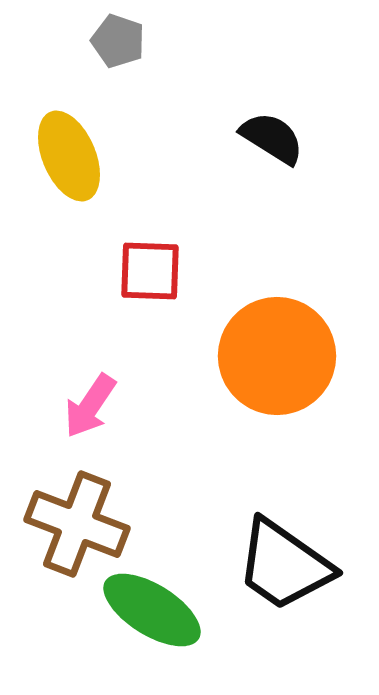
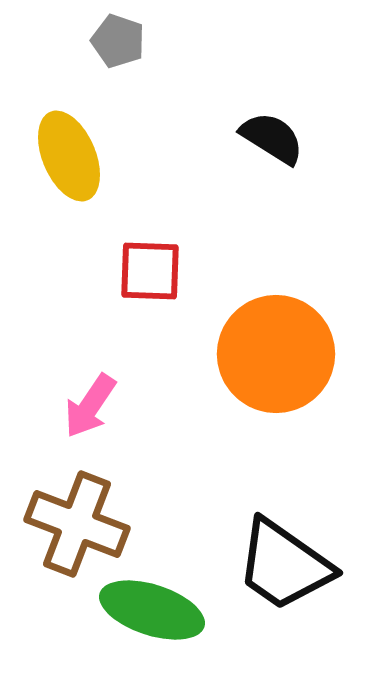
orange circle: moved 1 px left, 2 px up
green ellipse: rotated 14 degrees counterclockwise
